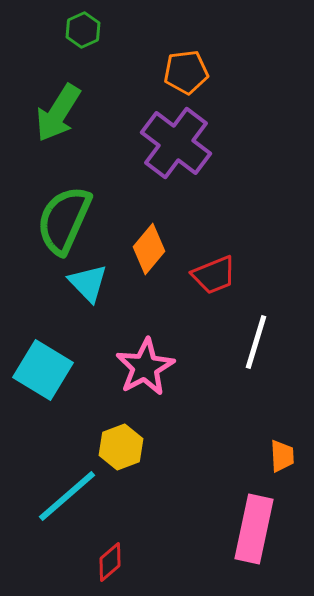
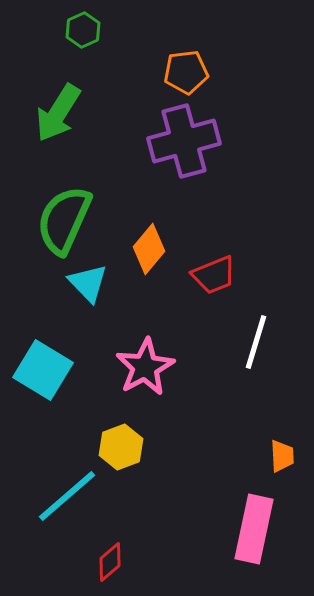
purple cross: moved 8 px right, 2 px up; rotated 38 degrees clockwise
